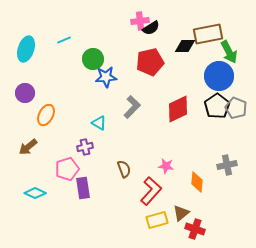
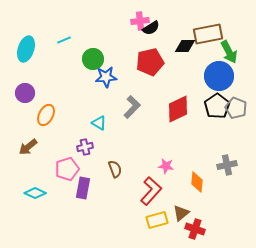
brown semicircle: moved 9 px left
purple rectangle: rotated 20 degrees clockwise
